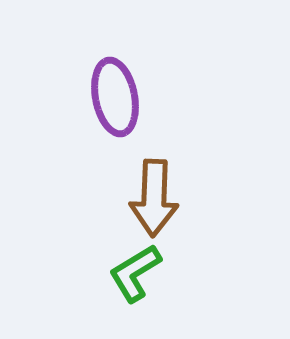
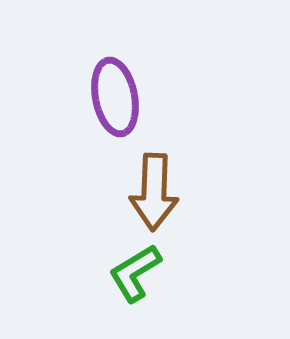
brown arrow: moved 6 px up
